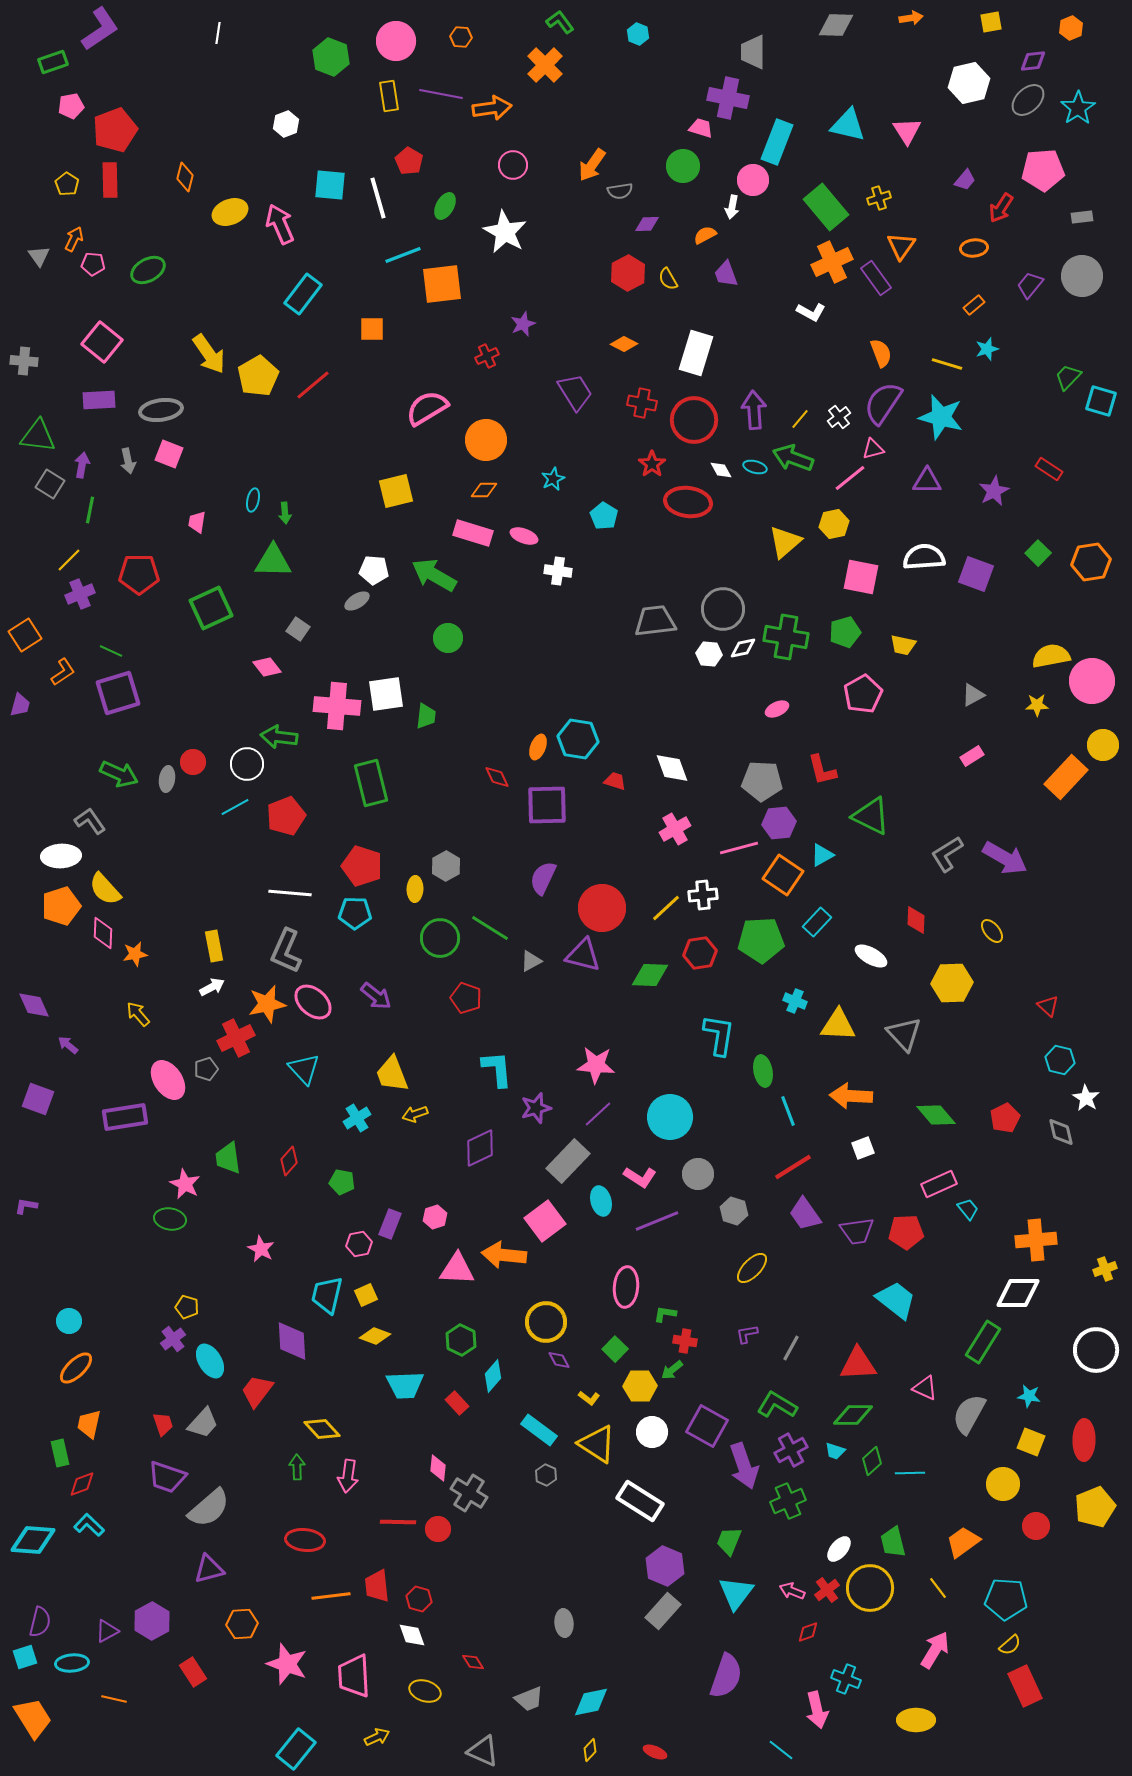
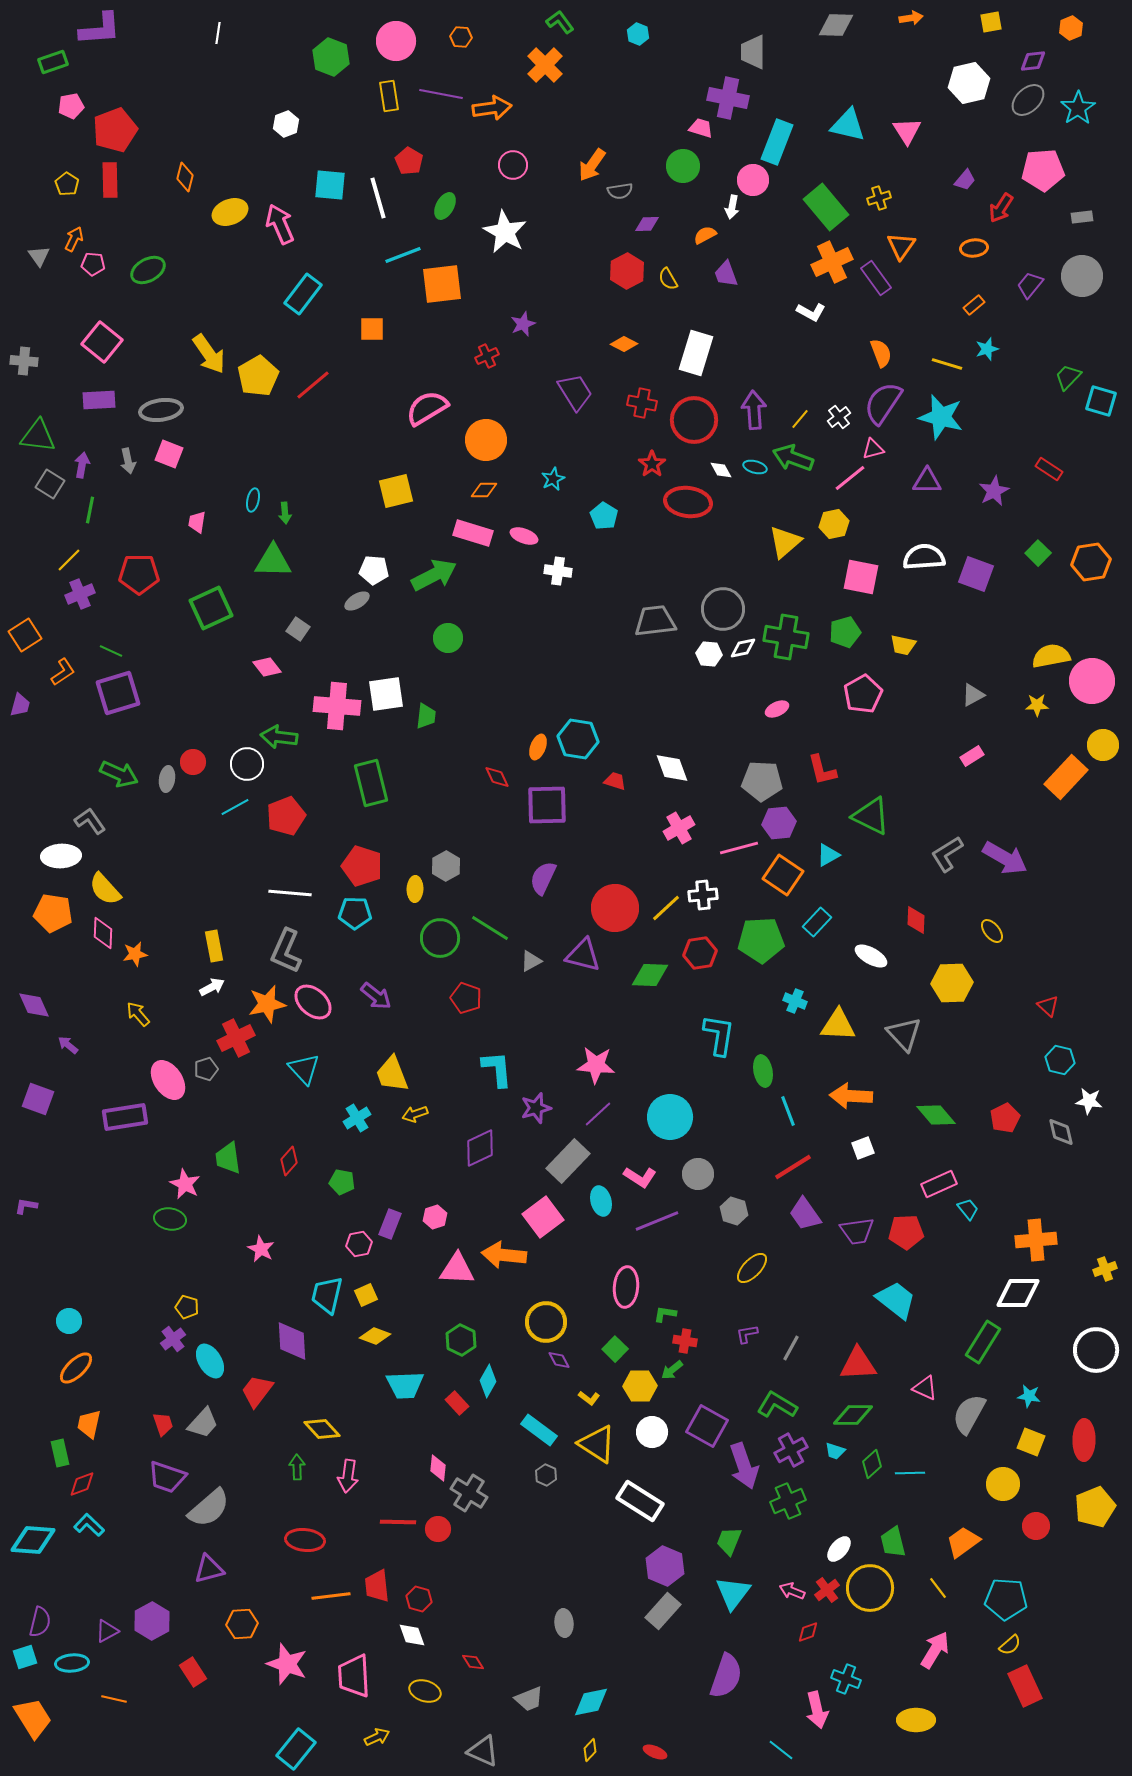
purple L-shape at (100, 29): rotated 30 degrees clockwise
red hexagon at (628, 273): moved 1 px left, 2 px up
green arrow at (434, 575): rotated 123 degrees clockwise
pink cross at (675, 829): moved 4 px right, 1 px up
cyan triangle at (822, 855): moved 6 px right
orange pentagon at (61, 906): moved 8 px left, 7 px down; rotated 27 degrees clockwise
red circle at (602, 908): moved 13 px right
white star at (1086, 1098): moved 3 px right, 3 px down; rotated 24 degrees counterclockwise
pink square at (545, 1221): moved 2 px left, 4 px up
cyan diamond at (493, 1376): moved 5 px left, 5 px down; rotated 12 degrees counterclockwise
green diamond at (872, 1461): moved 3 px down
cyan triangle at (736, 1593): moved 3 px left
